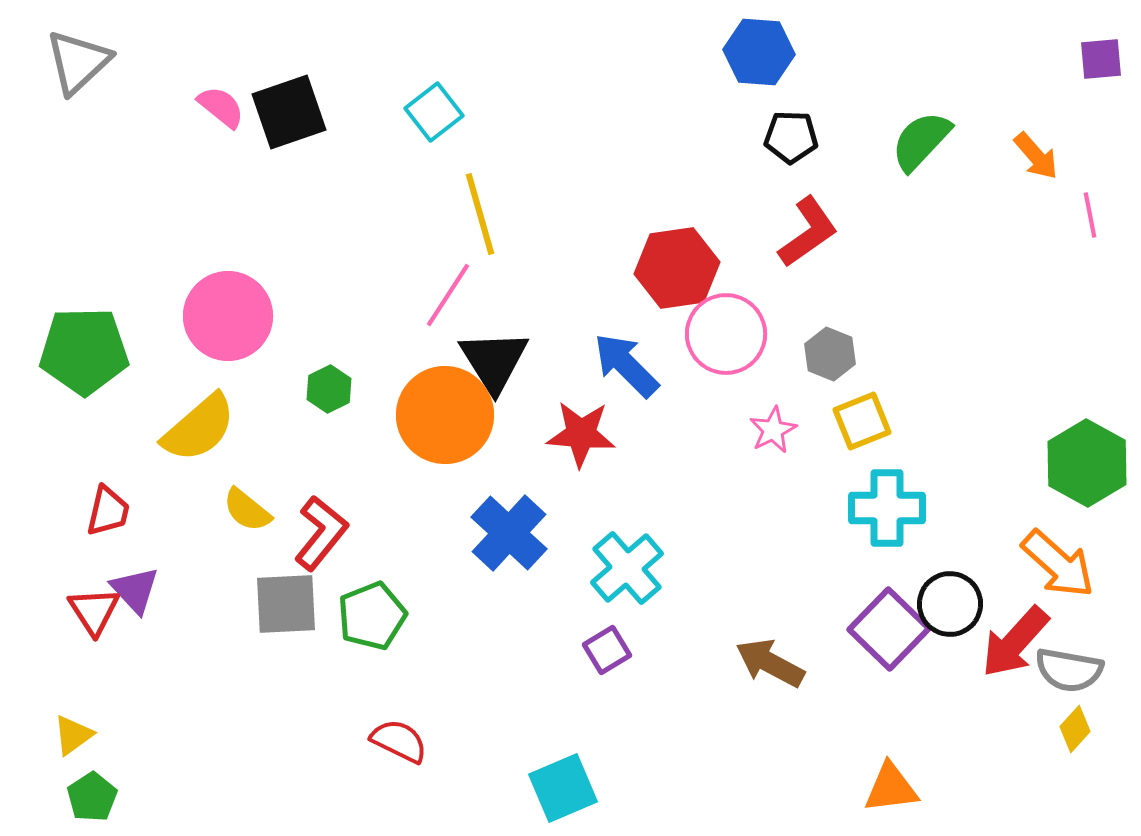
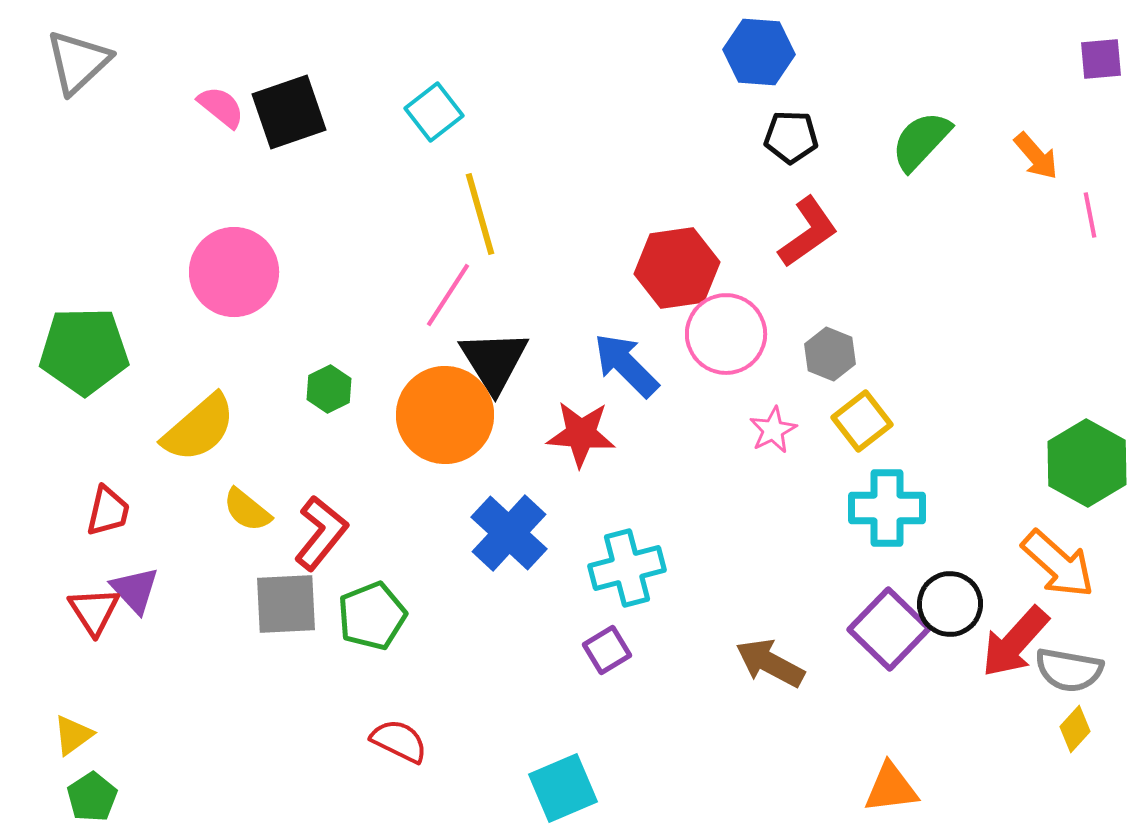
pink circle at (228, 316): moved 6 px right, 44 px up
yellow square at (862, 421): rotated 16 degrees counterclockwise
cyan cross at (627, 568): rotated 26 degrees clockwise
